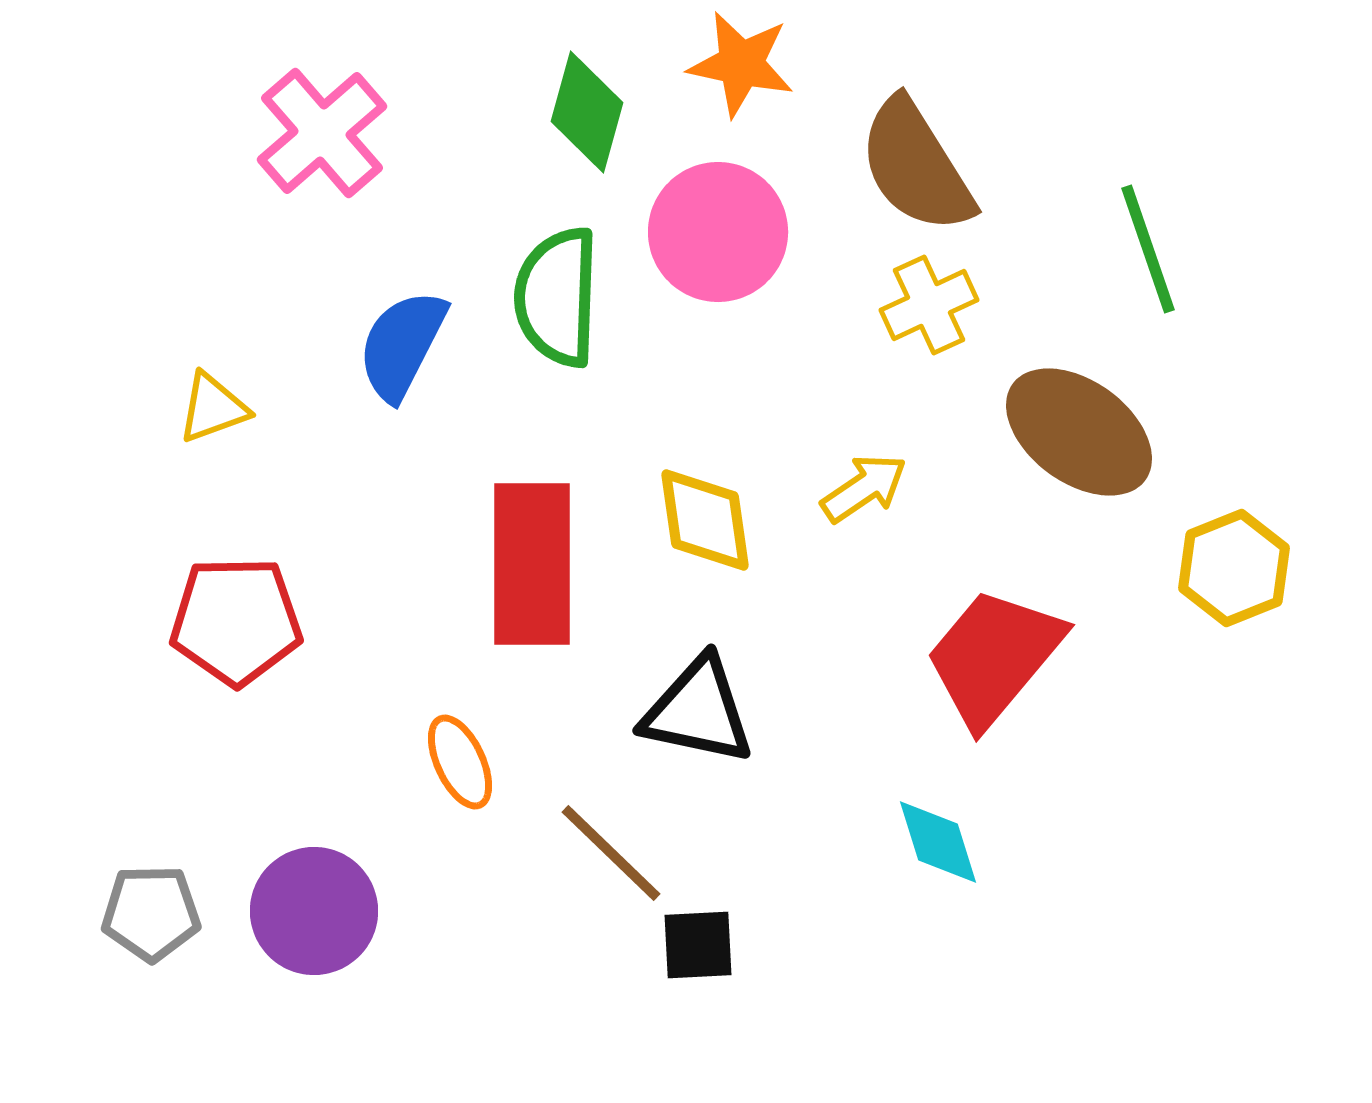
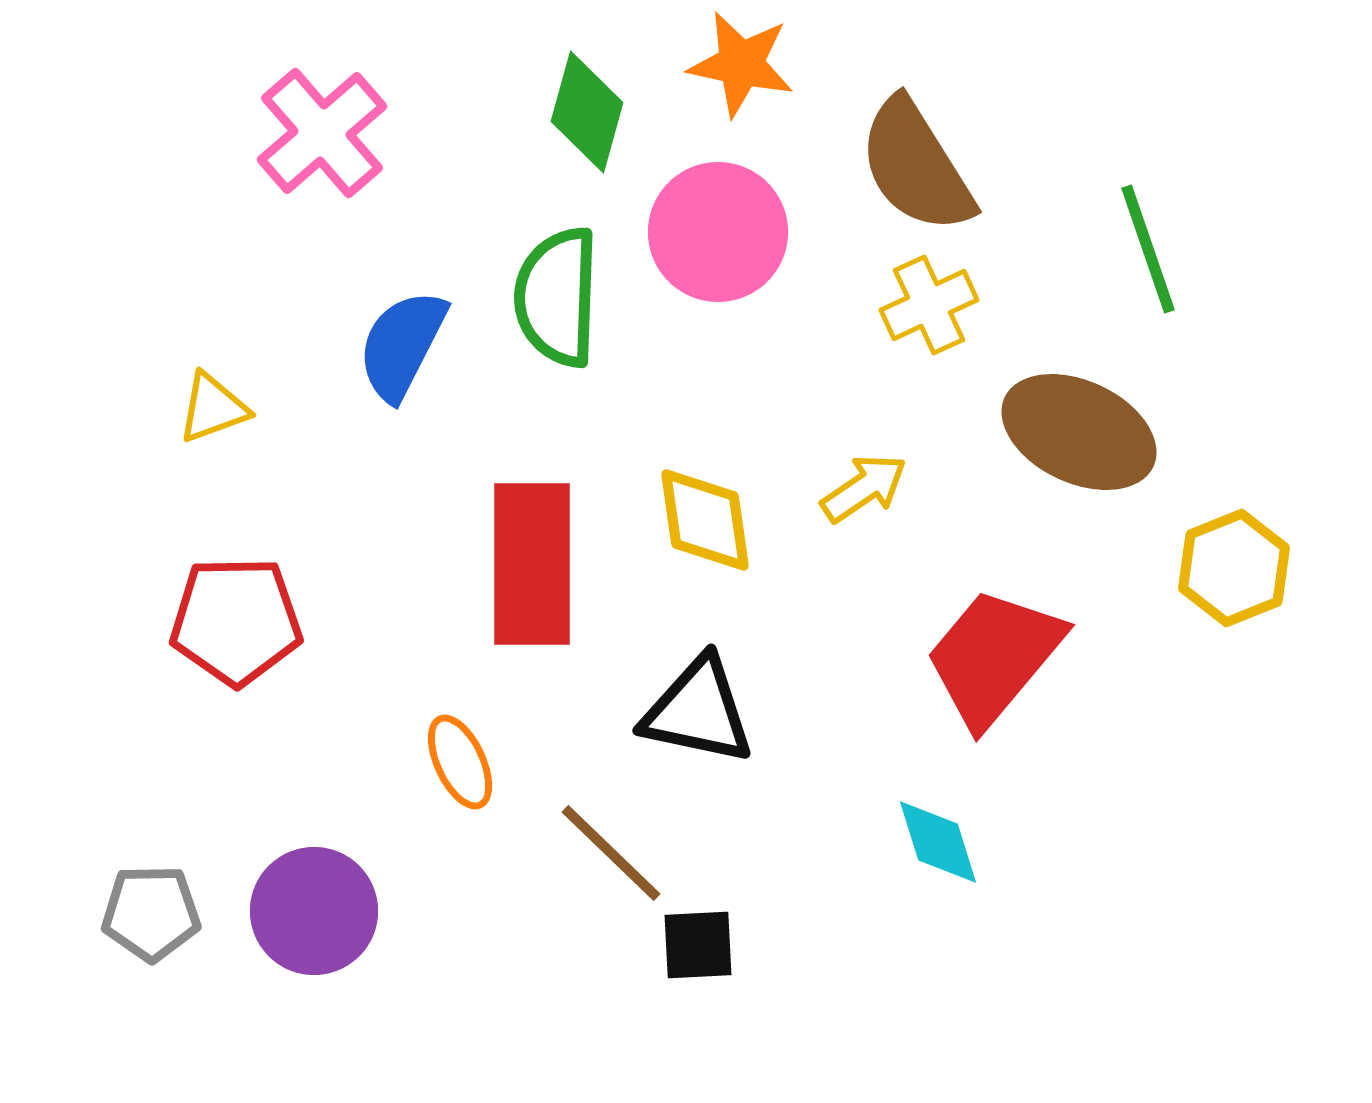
brown ellipse: rotated 11 degrees counterclockwise
